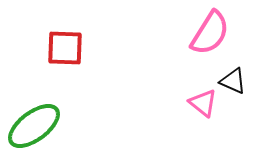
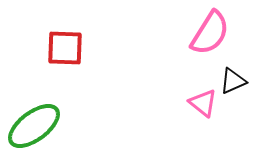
black triangle: rotated 48 degrees counterclockwise
